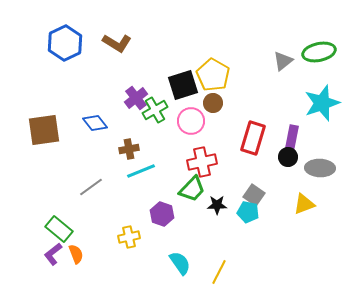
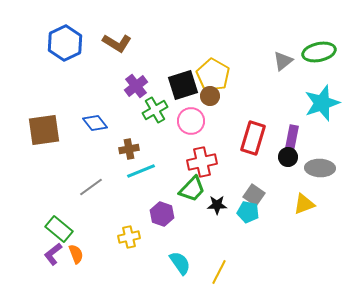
purple cross: moved 12 px up
brown circle: moved 3 px left, 7 px up
